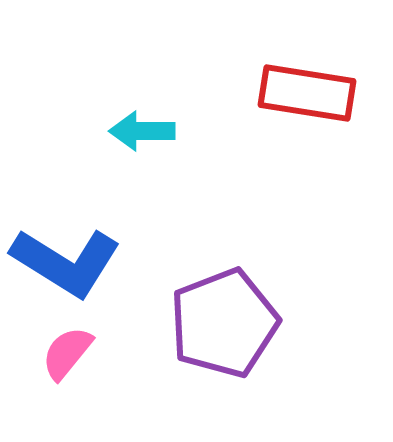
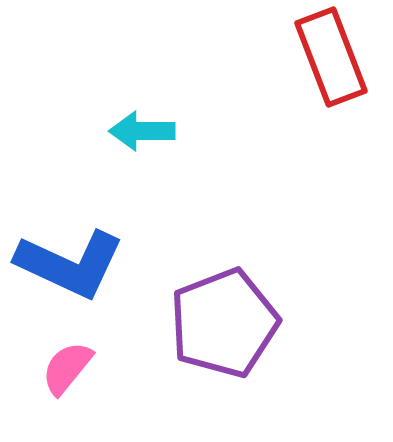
red rectangle: moved 24 px right, 36 px up; rotated 60 degrees clockwise
blue L-shape: moved 4 px right, 2 px down; rotated 7 degrees counterclockwise
pink semicircle: moved 15 px down
